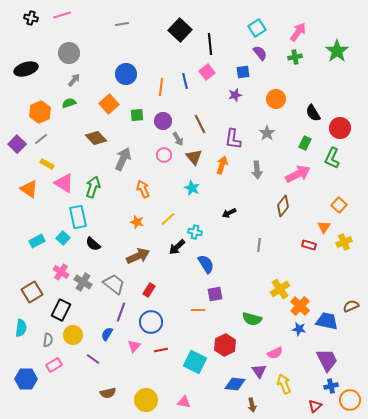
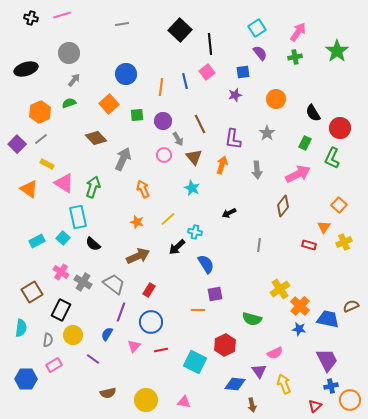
blue trapezoid at (327, 321): moved 1 px right, 2 px up
